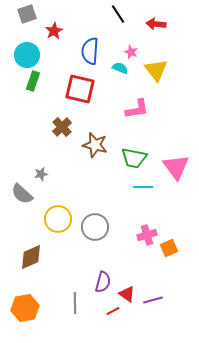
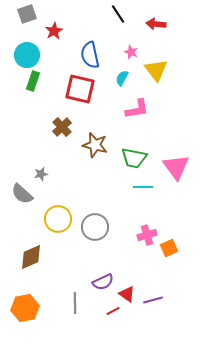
blue semicircle: moved 4 px down; rotated 16 degrees counterclockwise
cyan semicircle: moved 2 px right, 10 px down; rotated 84 degrees counterclockwise
purple semicircle: rotated 50 degrees clockwise
